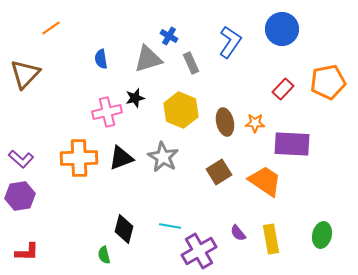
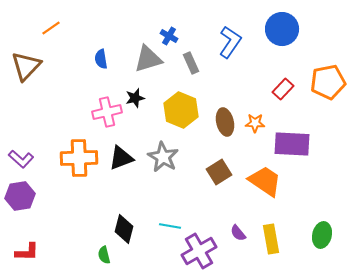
brown triangle: moved 1 px right, 8 px up
